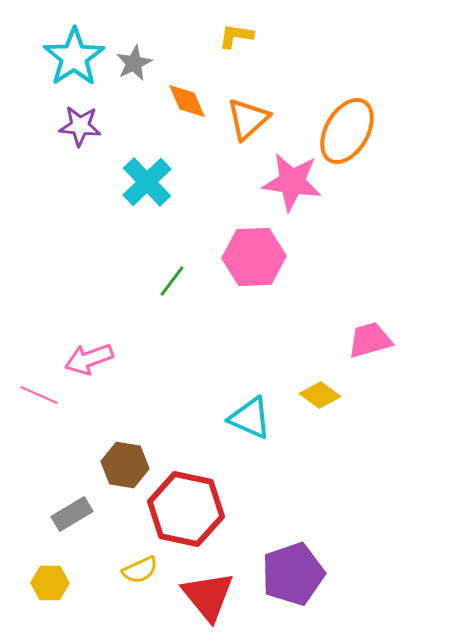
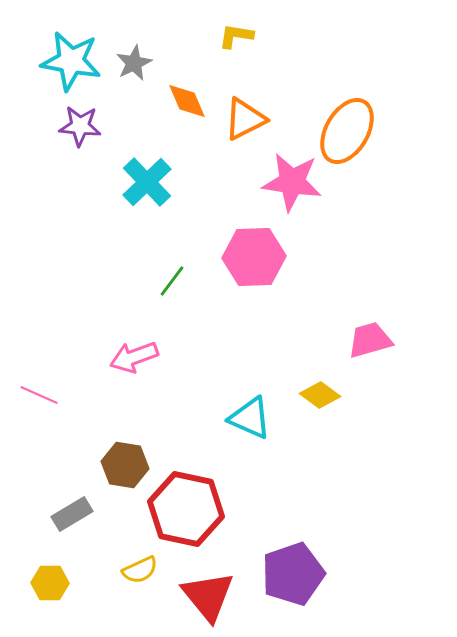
cyan star: moved 3 px left, 4 px down; rotated 28 degrees counterclockwise
orange triangle: moved 3 px left; rotated 15 degrees clockwise
pink arrow: moved 45 px right, 2 px up
